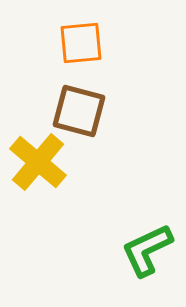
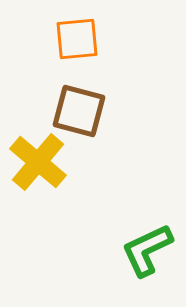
orange square: moved 4 px left, 4 px up
